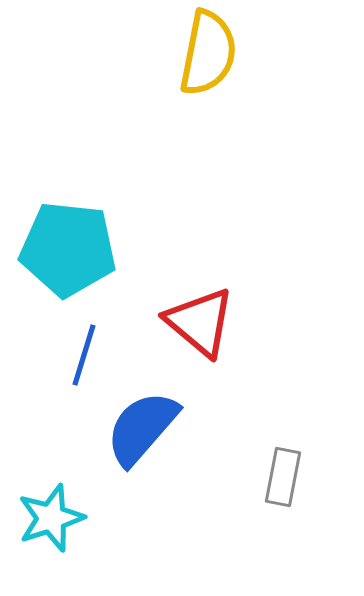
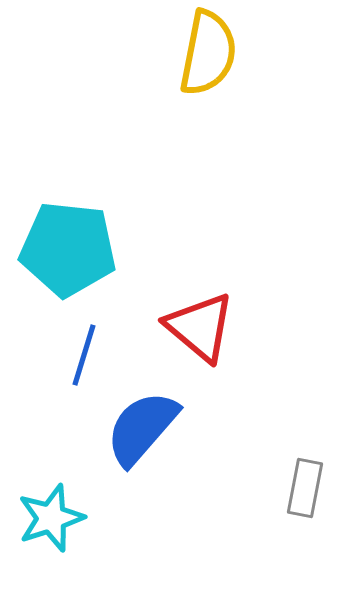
red triangle: moved 5 px down
gray rectangle: moved 22 px right, 11 px down
